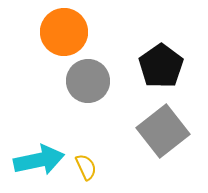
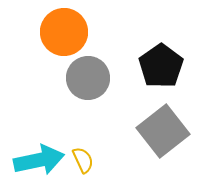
gray circle: moved 3 px up
yellow semicircle: moved 3 px left, 7 px up
